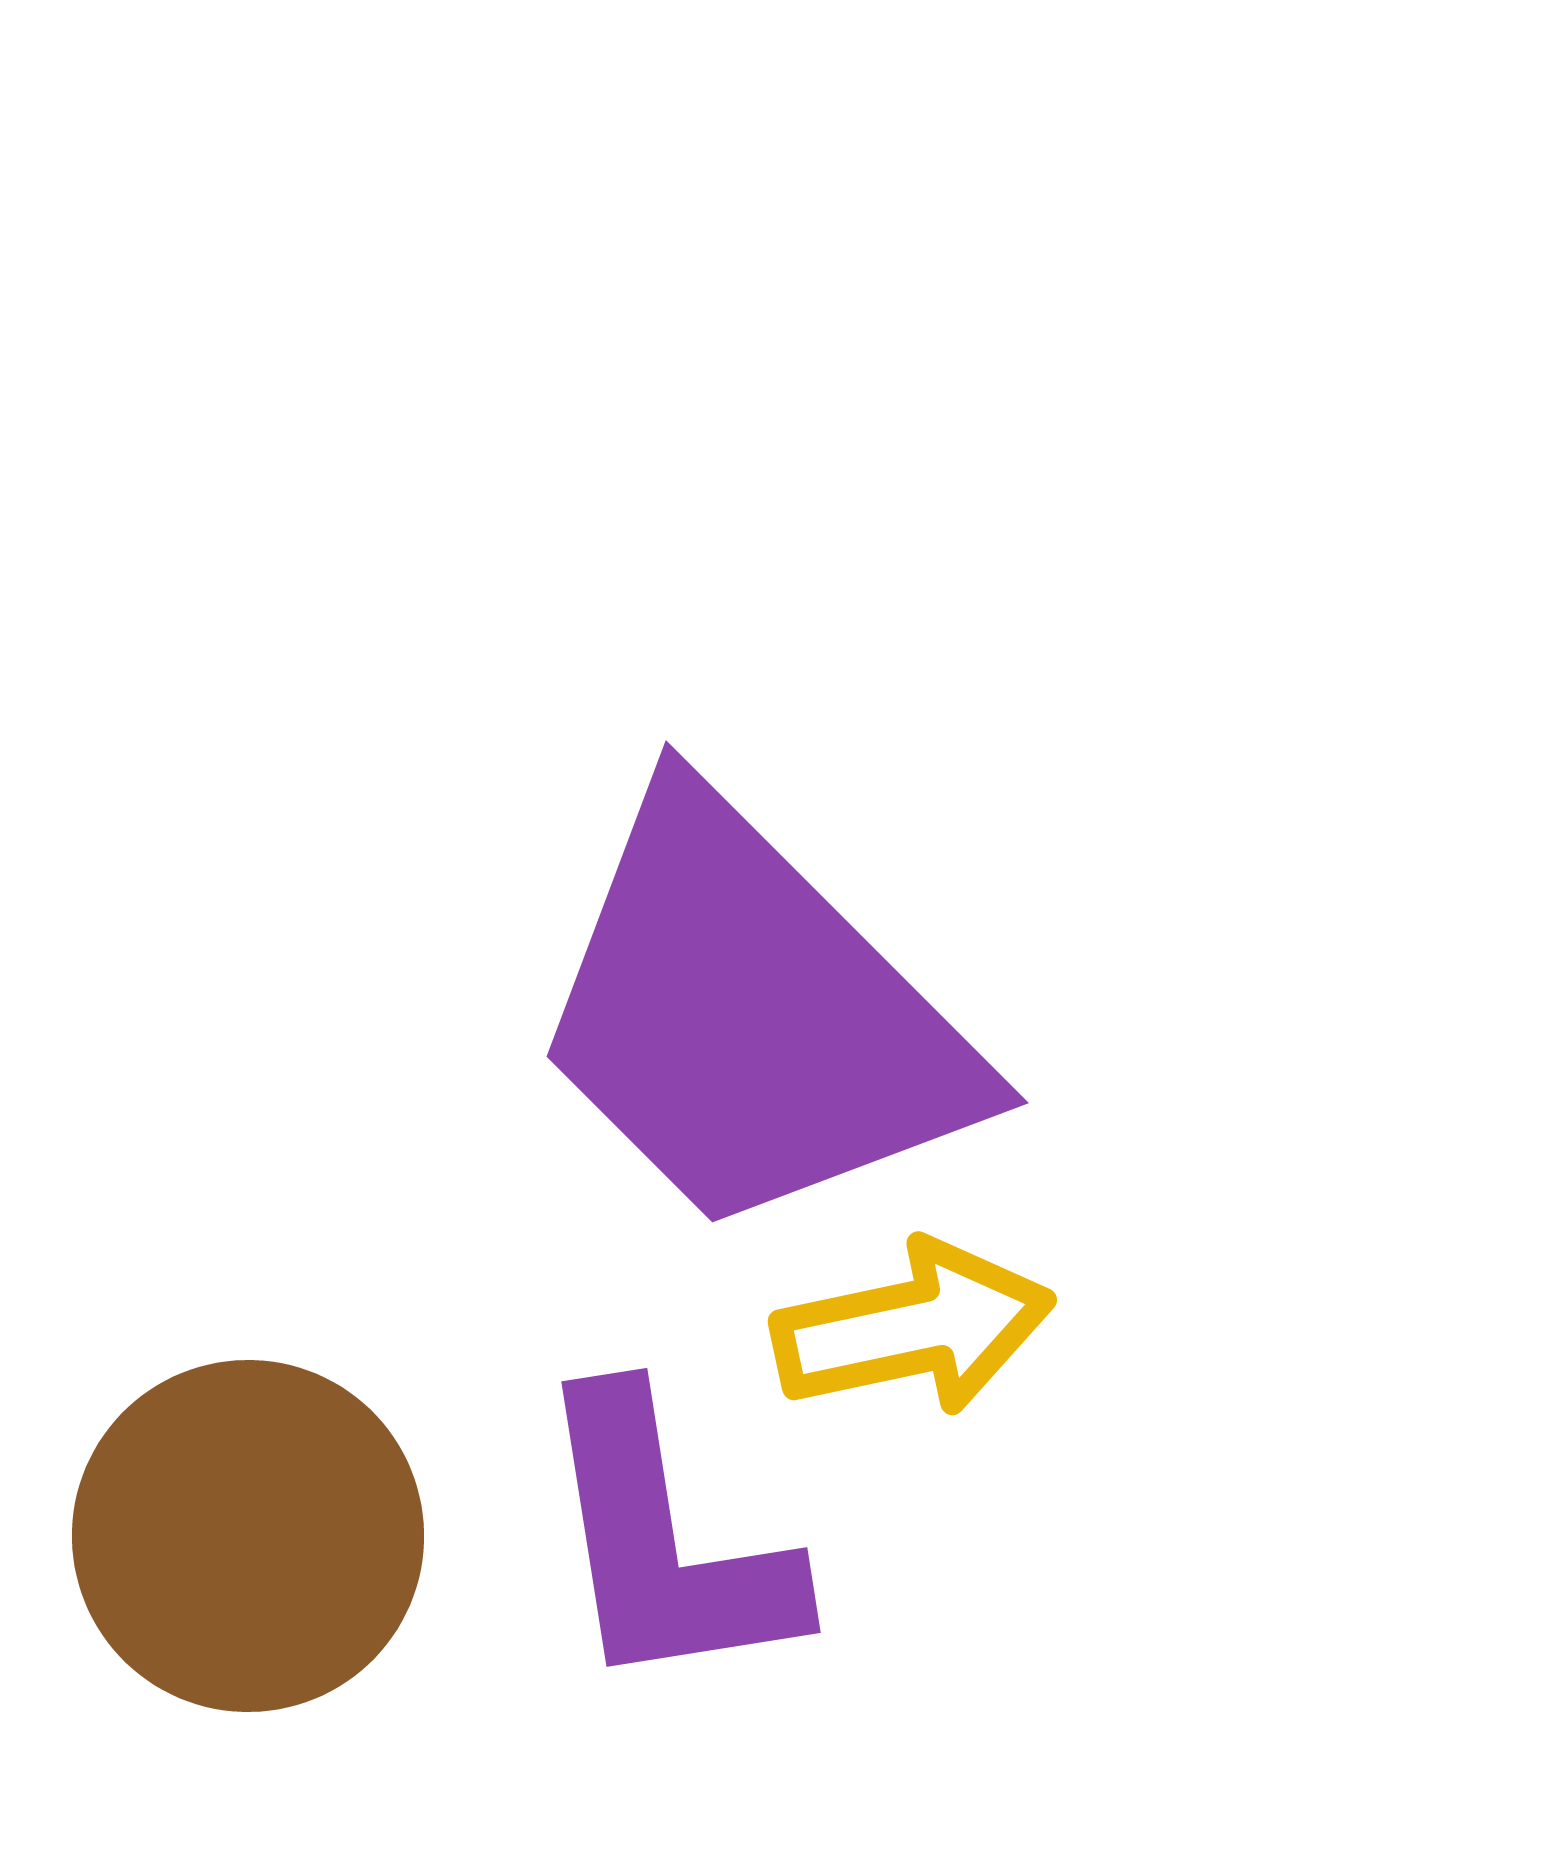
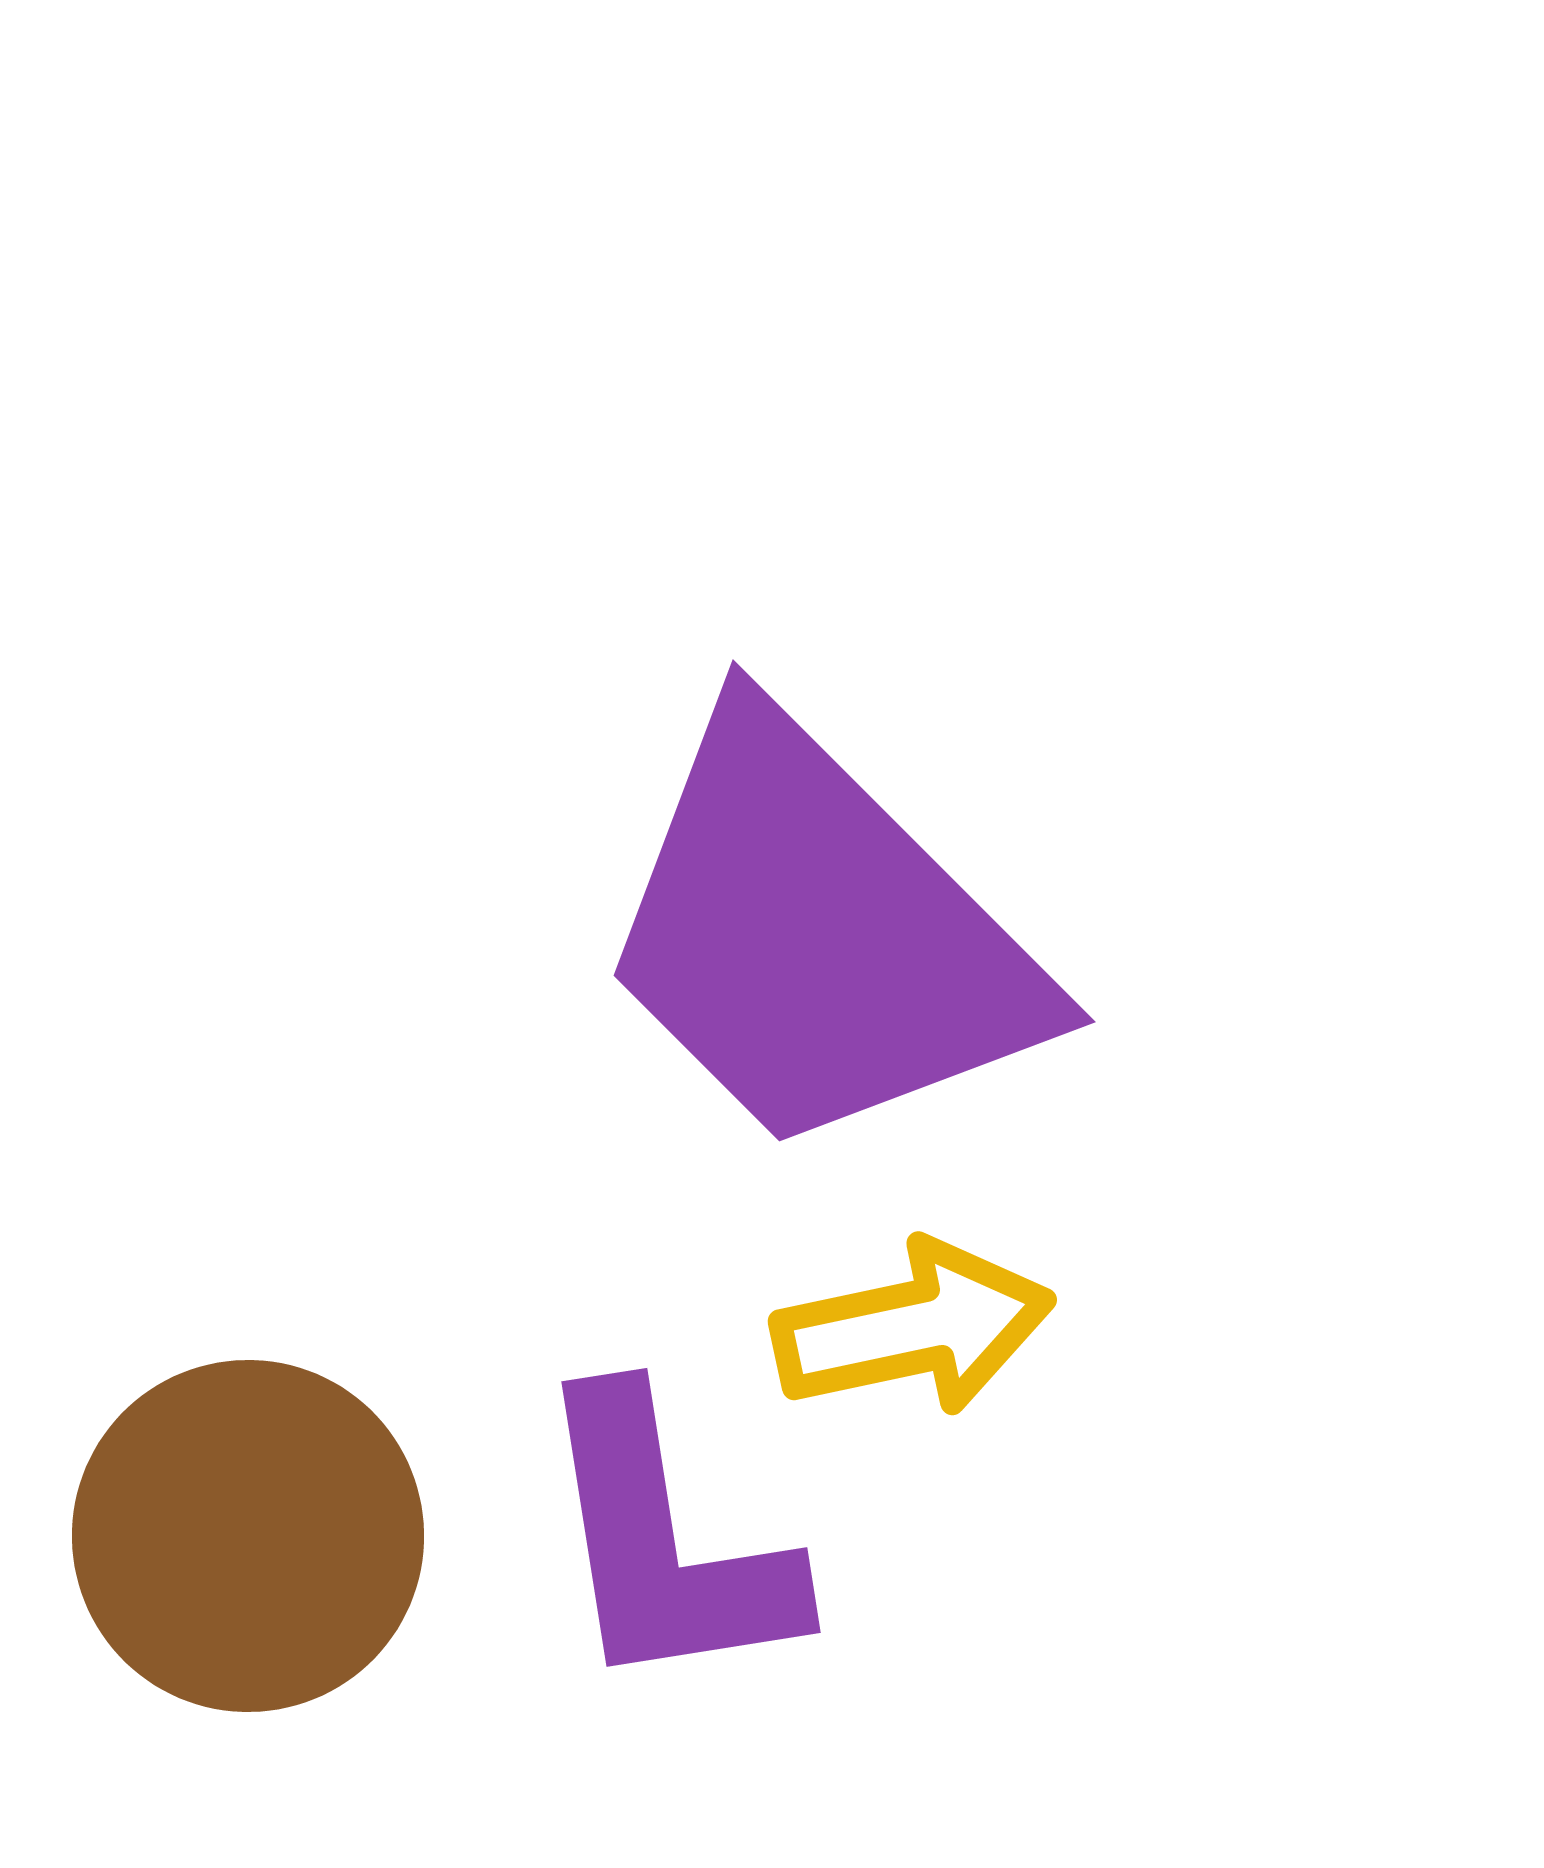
purple trapezoid: moved 67 px right, 81 px up
